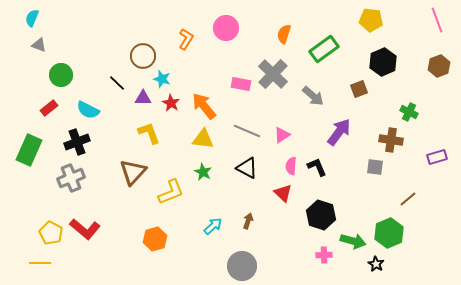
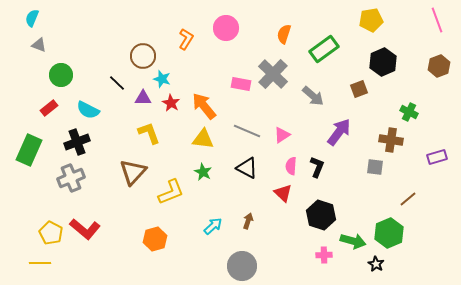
yellow pentagon at (371, 20): rotated 15 degrees counterclockwise
black L-shape at (317, 167): rotated 45 degrees clockwise
